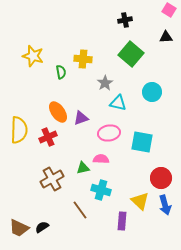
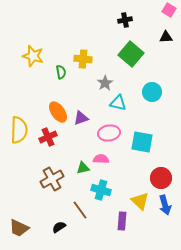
black semicircle: moved 17 px right
